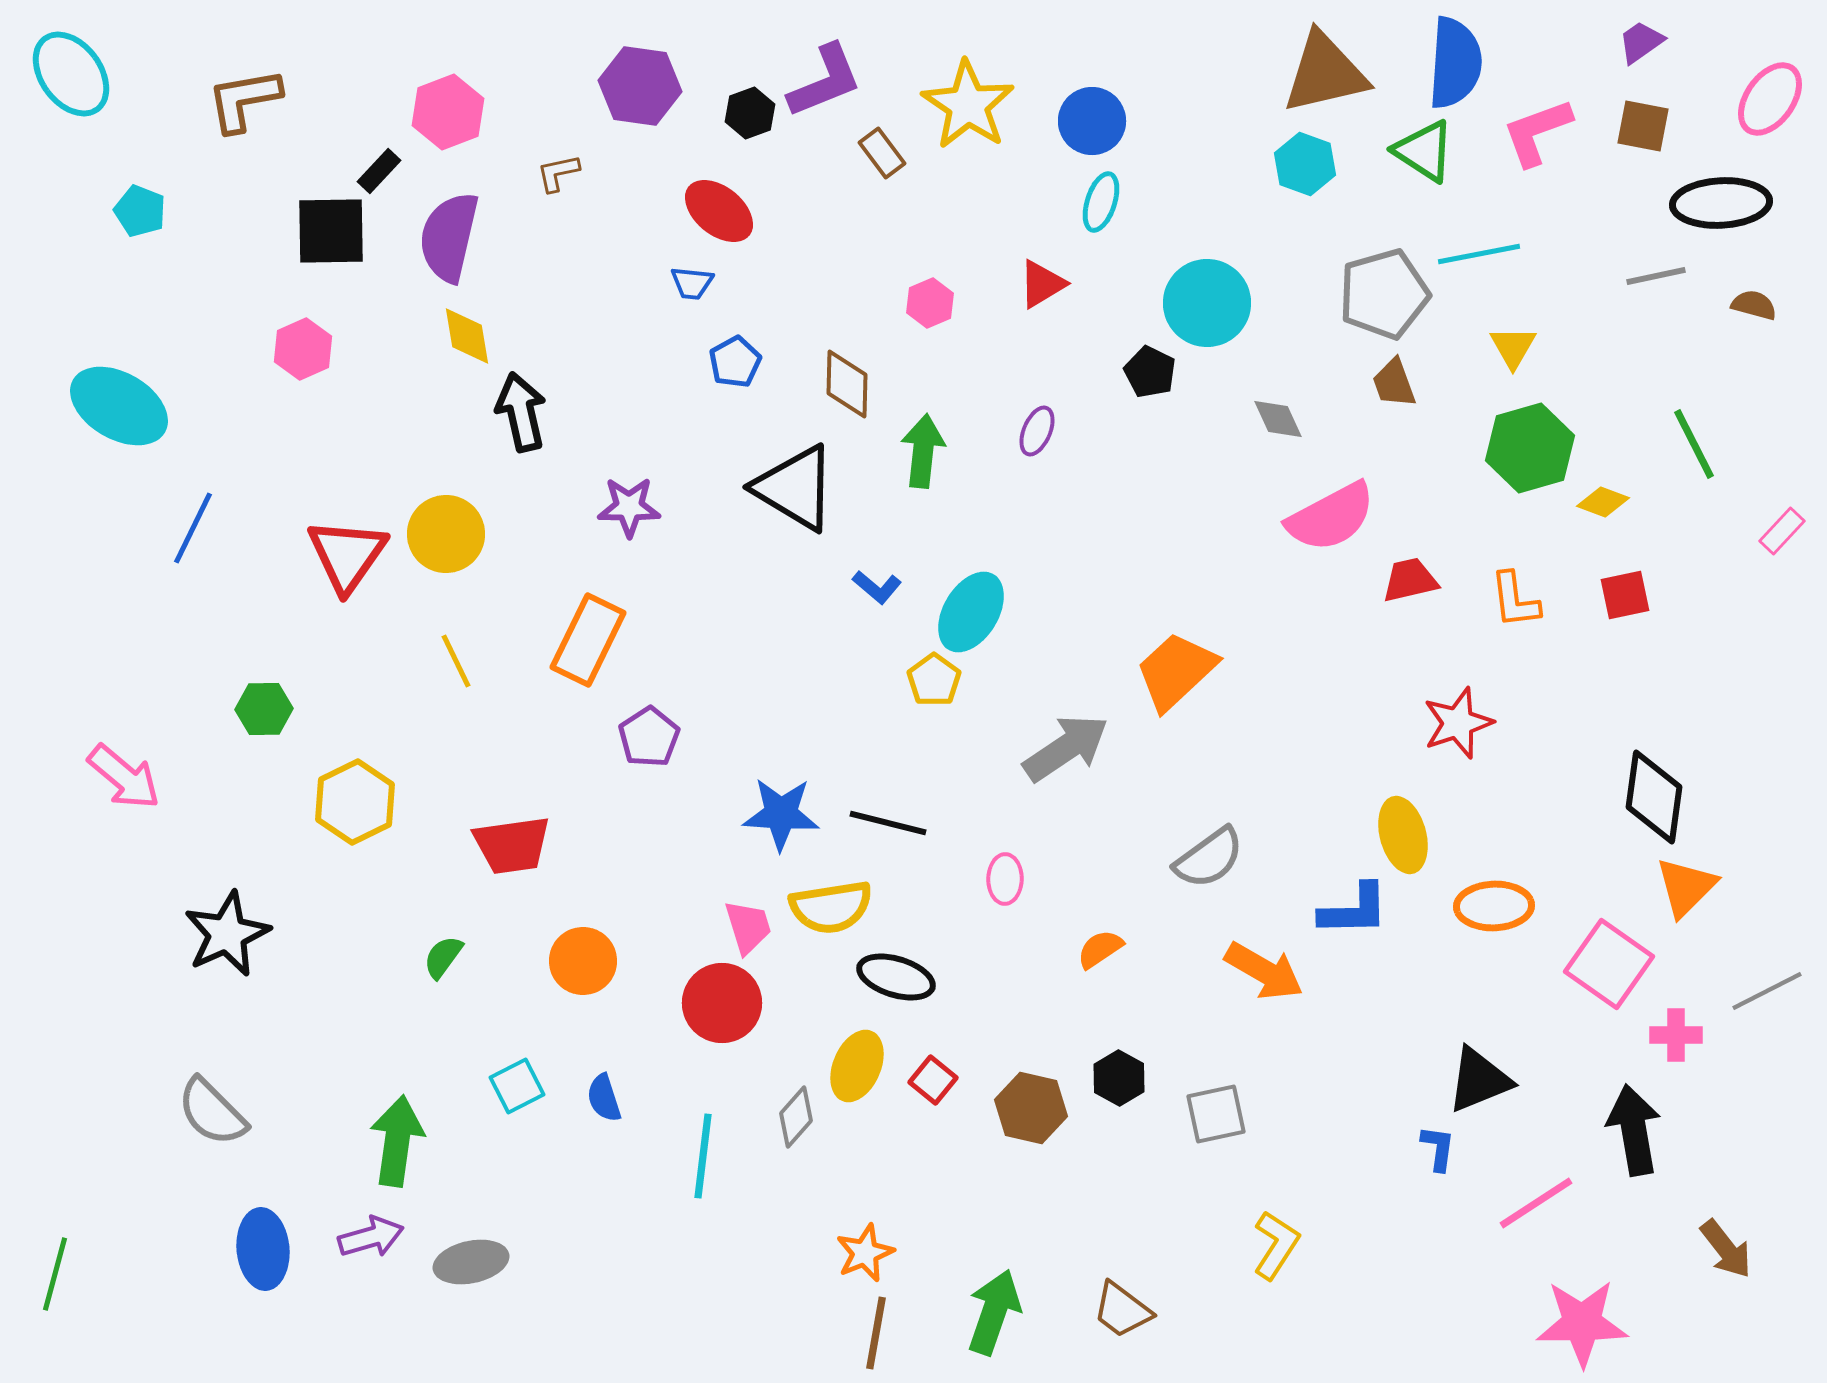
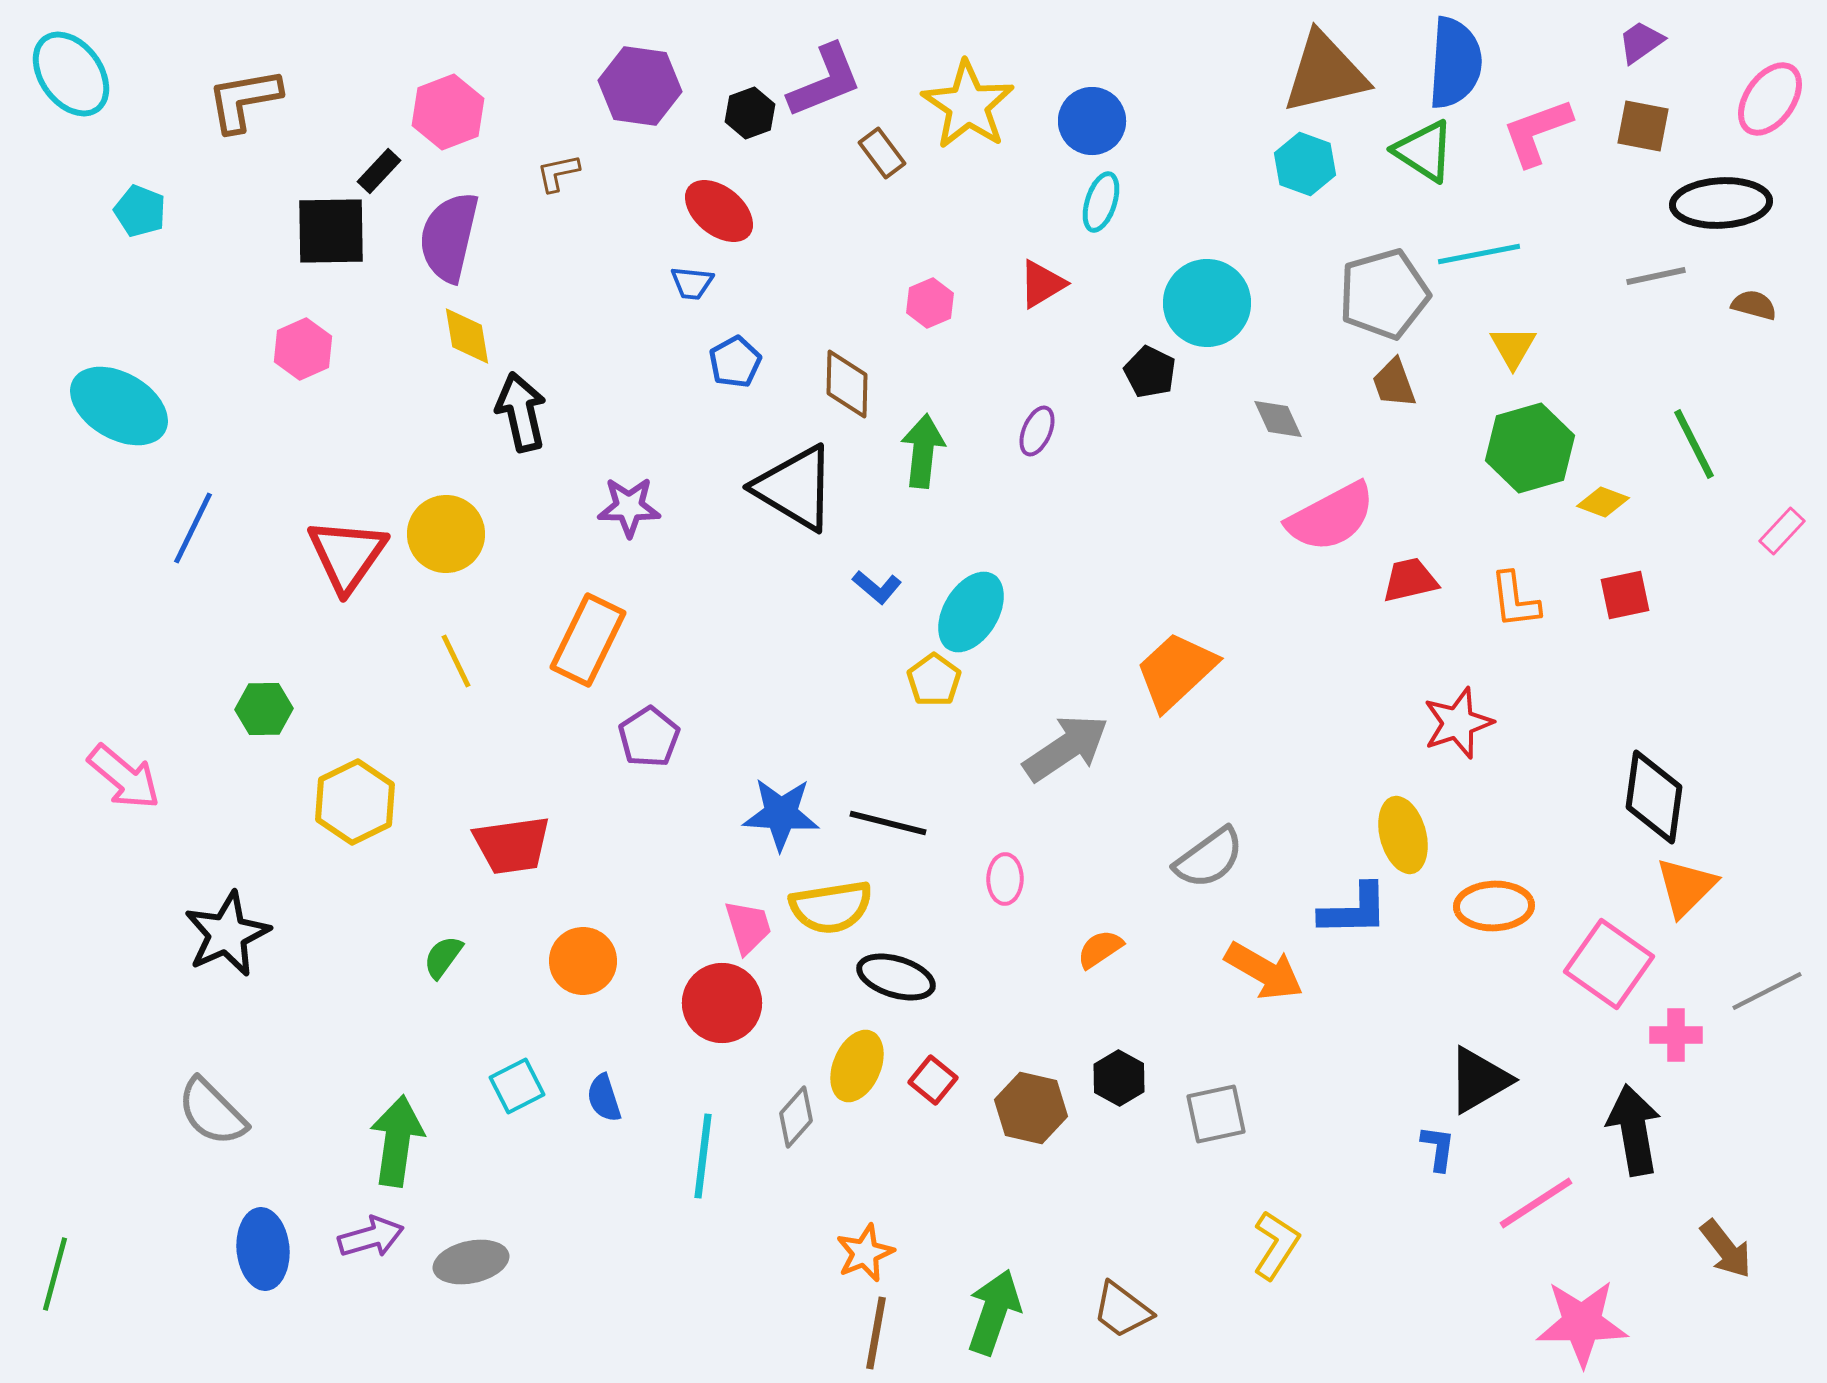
black triangle at (1479, 1080): rotated 8 degrees counterclockwise
